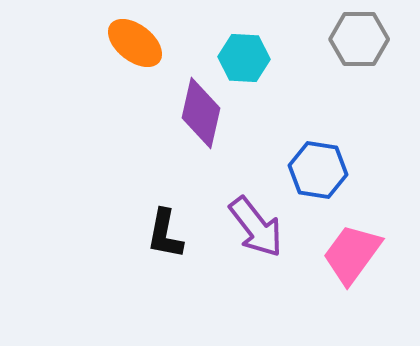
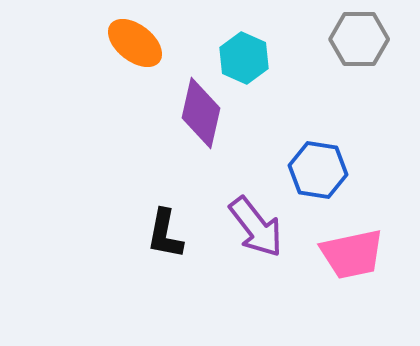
cyan hexagon: rotated 21 degrees clockwise
pink trapezoid: rotated 138 degrees counterclockwise
